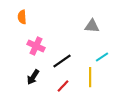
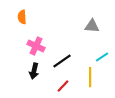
black arrow: moved 1 px right, 6 px up; rotated 21 degrees counterclockwise
